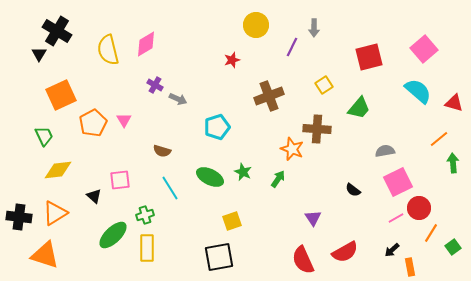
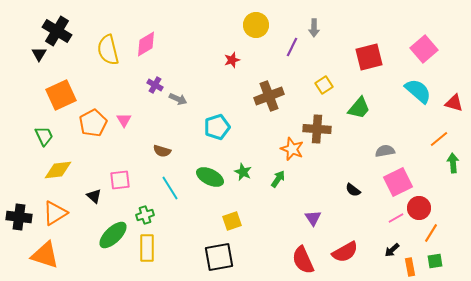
green square at (453, 247): moved 18 px left, 14 px down; rotated 28 degrees clockwise
